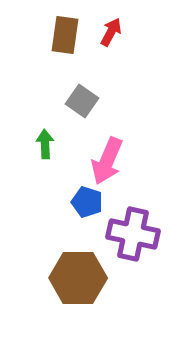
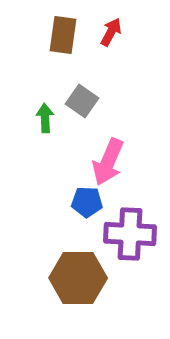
brown rectangle: moved 2 px left
green arrow: moved 26 px up
pink arrow: moved 1 px right, 1 px down
blue pentagon: rotated 16 degrees counterclockwise
purple cross: moved 3 px left; rotated 9 degrees counterclockwise
